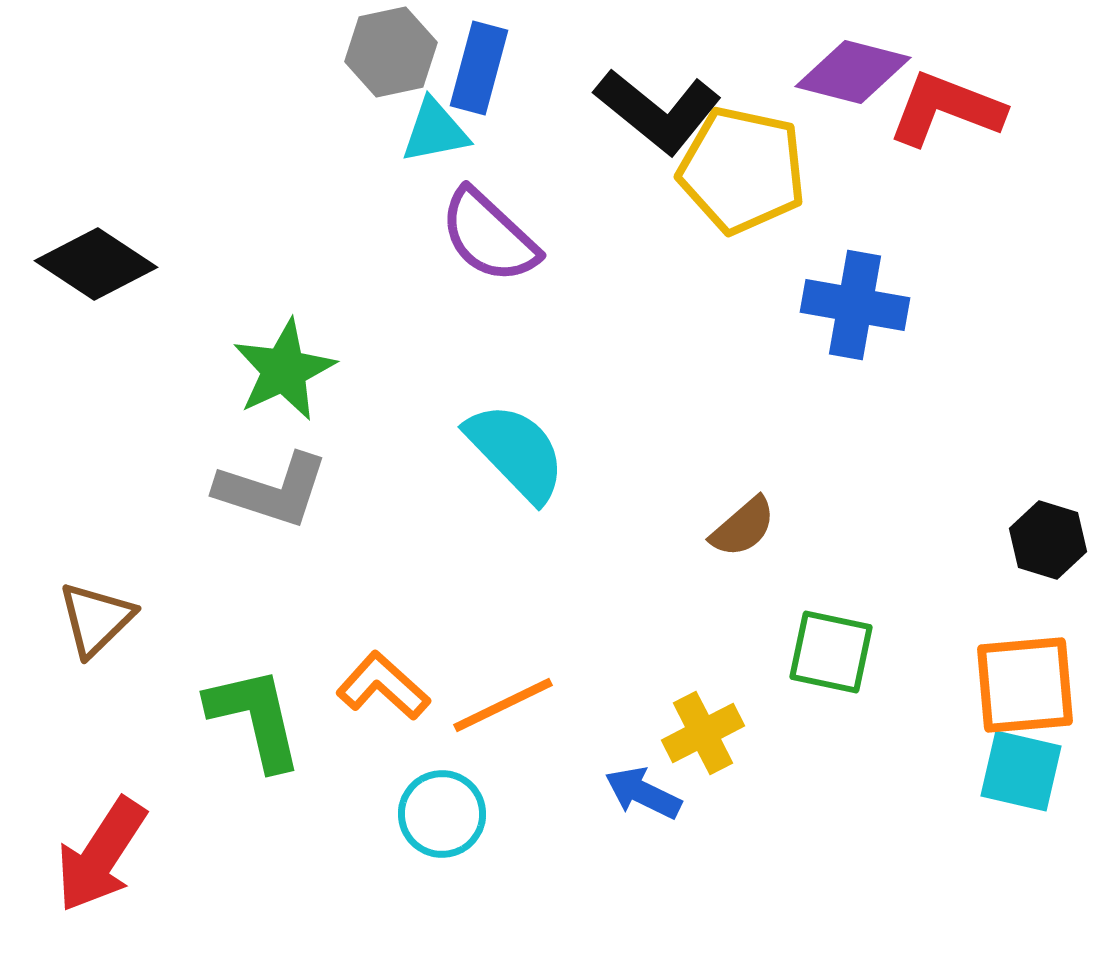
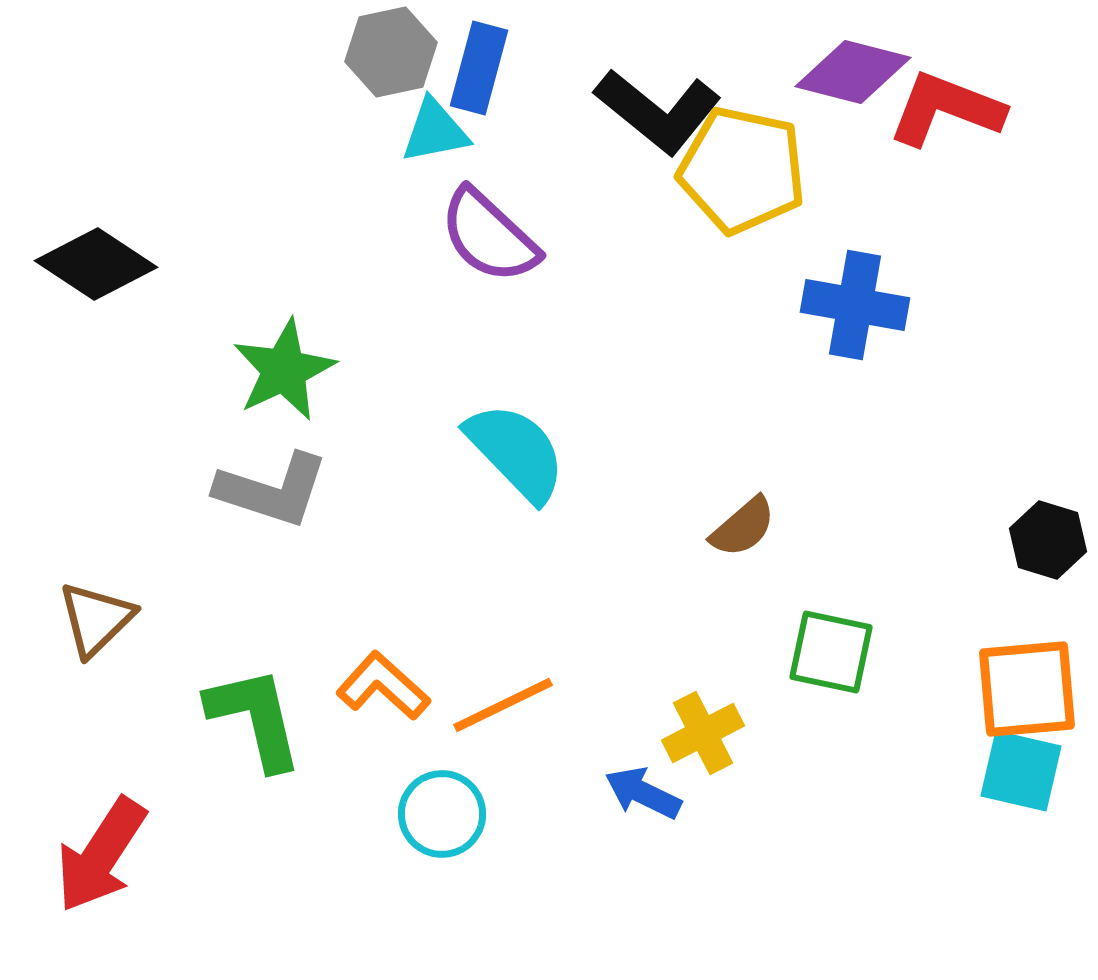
orange square: moved 2 px right, 4 px down
